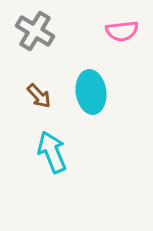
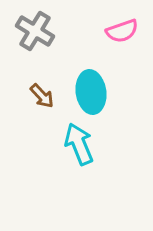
pink semicircle: rotated 12 degrees counterclockwise
brown arrow: moved 3 px right
cyan arrow: moved 27 px right, 8 px up
